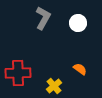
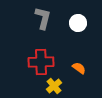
gray L-shape: rotated 15 degrees counterclockwise
orange semicircle: moved 1 px left, 1 px up
red cross: moved 23 px right, 11 px up
